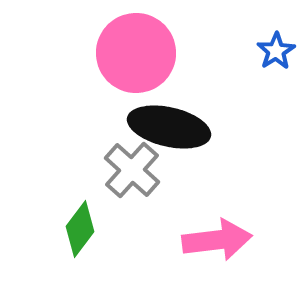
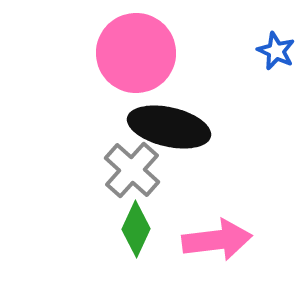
blue star: rotated 15 degrees counterclockwise
green diamond: moved 56 px right; rotated 12 degrees counterclockwise
